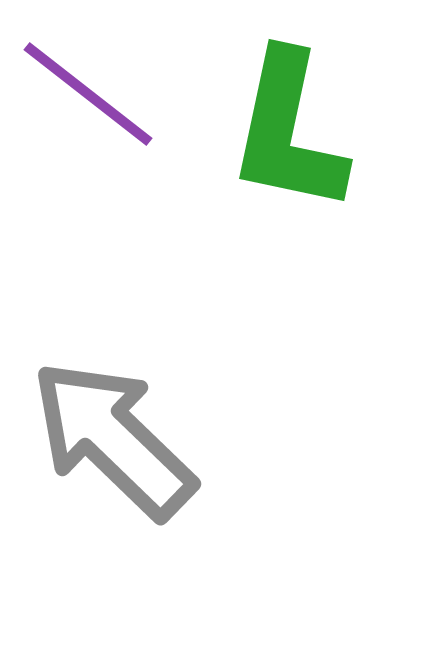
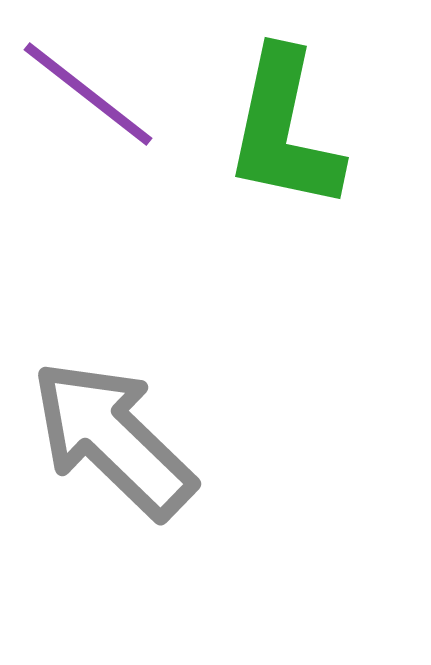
green L-shape: moved 4 px left, 2 px up
